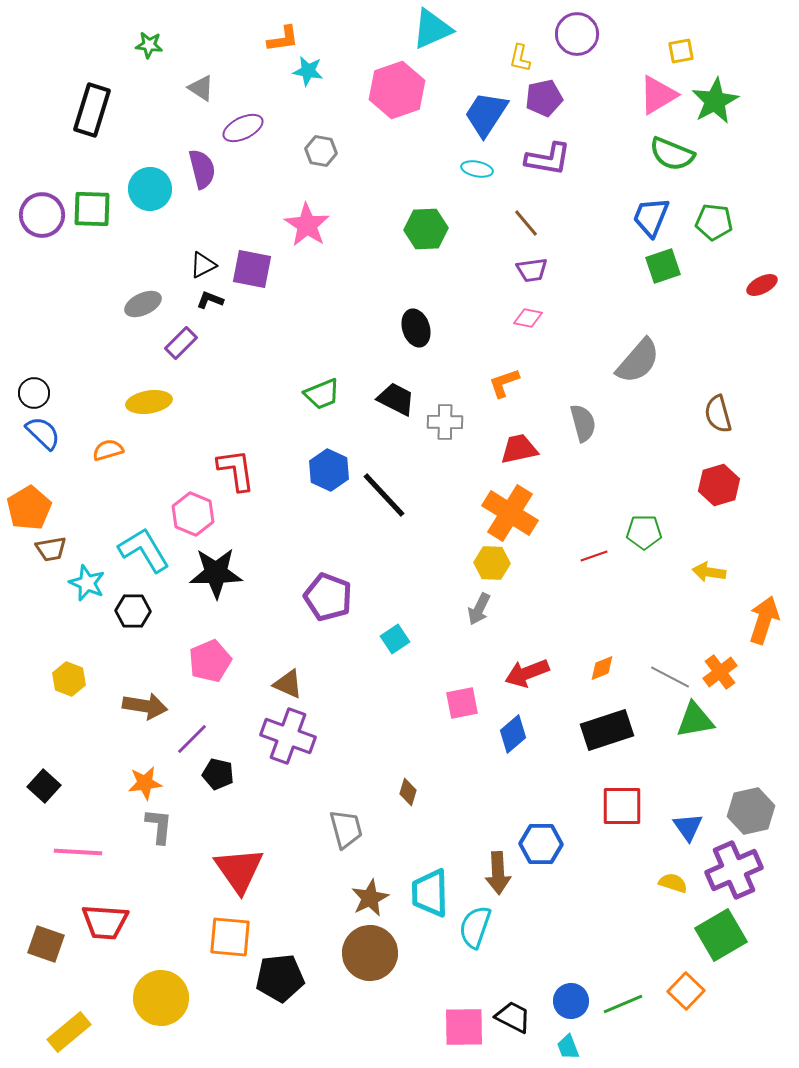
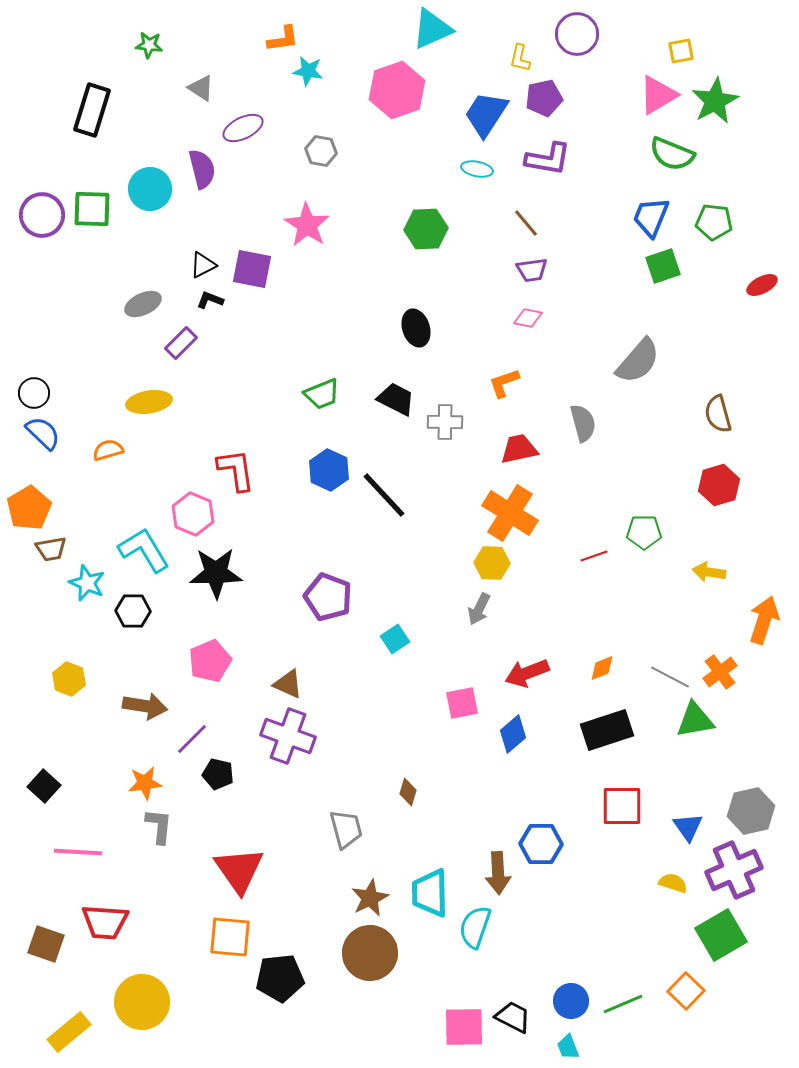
yellow circle at (161, 998): moved 19 px left, 4 px down
